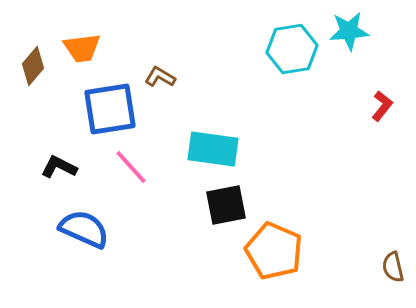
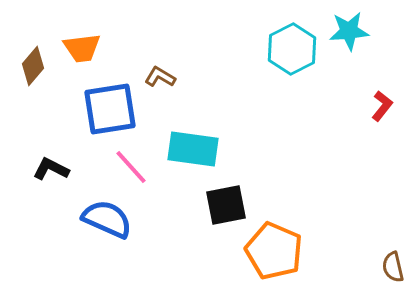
cyan hexagon: rotated 18 degrees counterclockwise
cyan rectangle: moved 20 px left
black L-shape: moved 8 px left, 2 px down
blue semicircle: moved 23 px right, 10 px up
